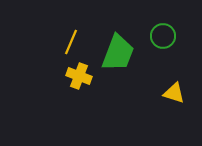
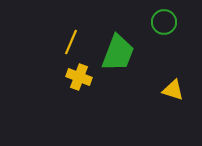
green circle: moved 1 px right, 14 px up
yellow cross: moved 1 px down
yellow triangle: moved 1 px left, 3 px up
